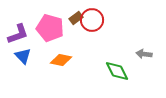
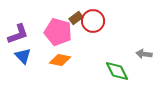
red circle: moved 1 px right, 1 px down
pink pentagon: moved 8 px right, 4 px down
orange diamond: moved 1 px left
